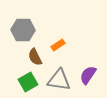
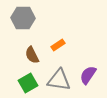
gray hexagon: moved 12 px up
brown semicircle: moved 3 px left, 2 px up
green square: moved 1 px down
